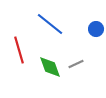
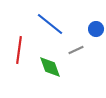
red line: rotated 24 degrees clockwise
gray line: moved 14 px up
